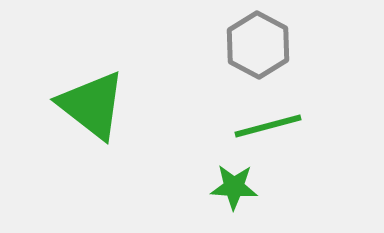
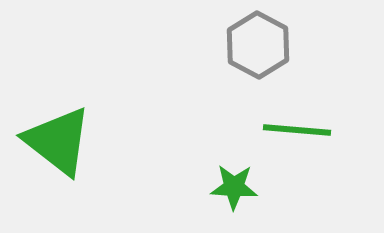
green triangle: moved 34 px left, 36 px down
green line: moved 29 px right, 4 px down; rotated 20 degrees clockwise
